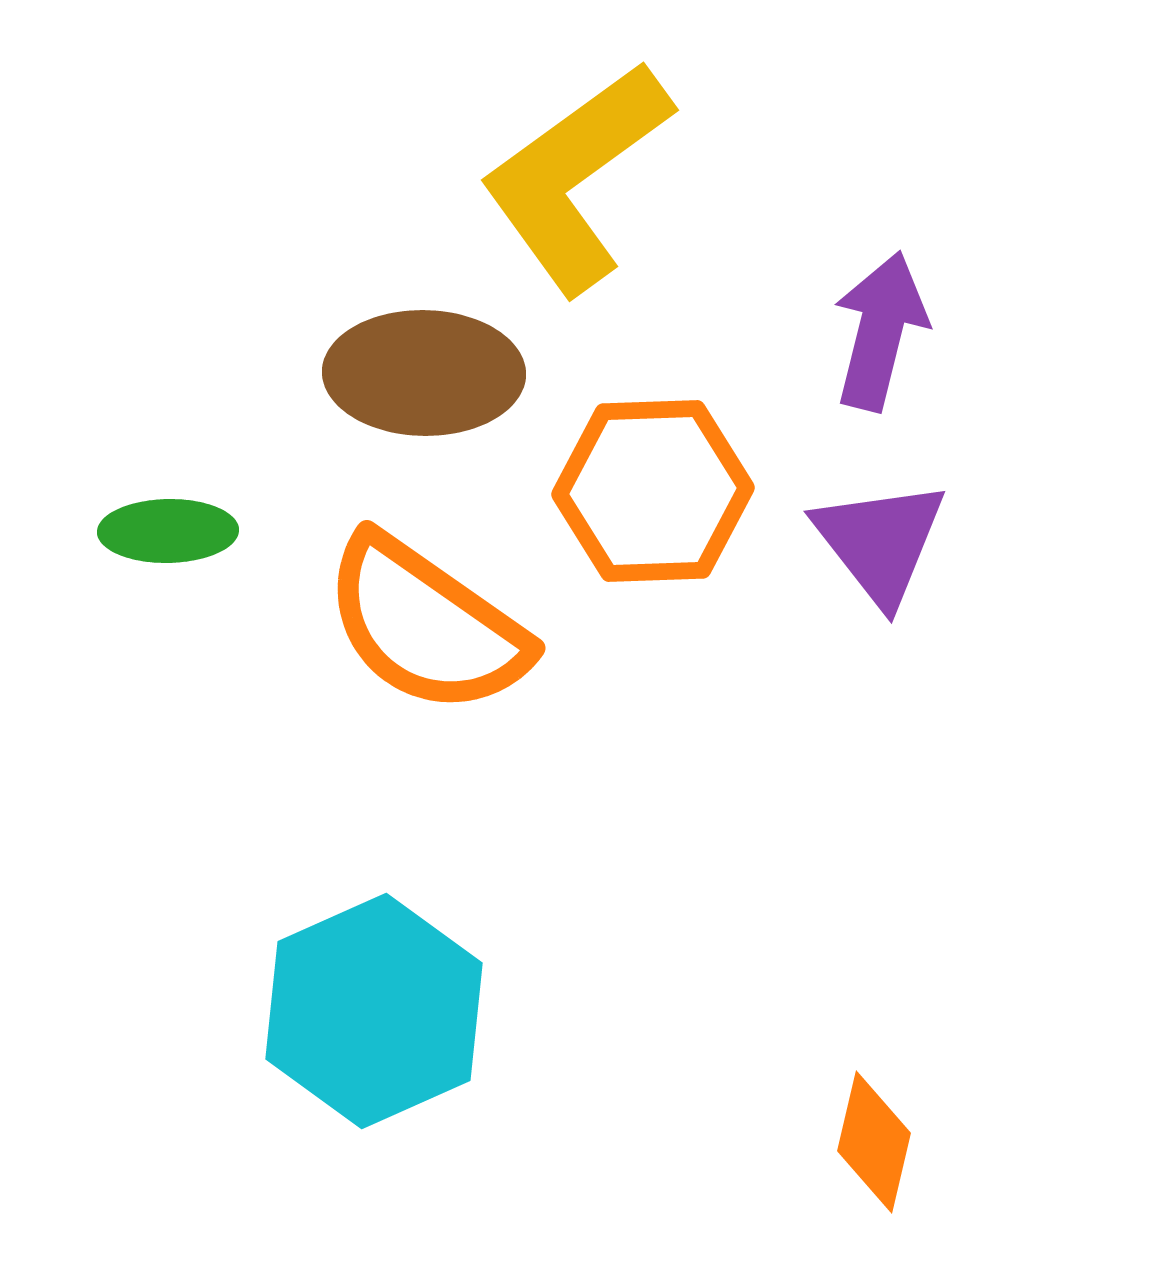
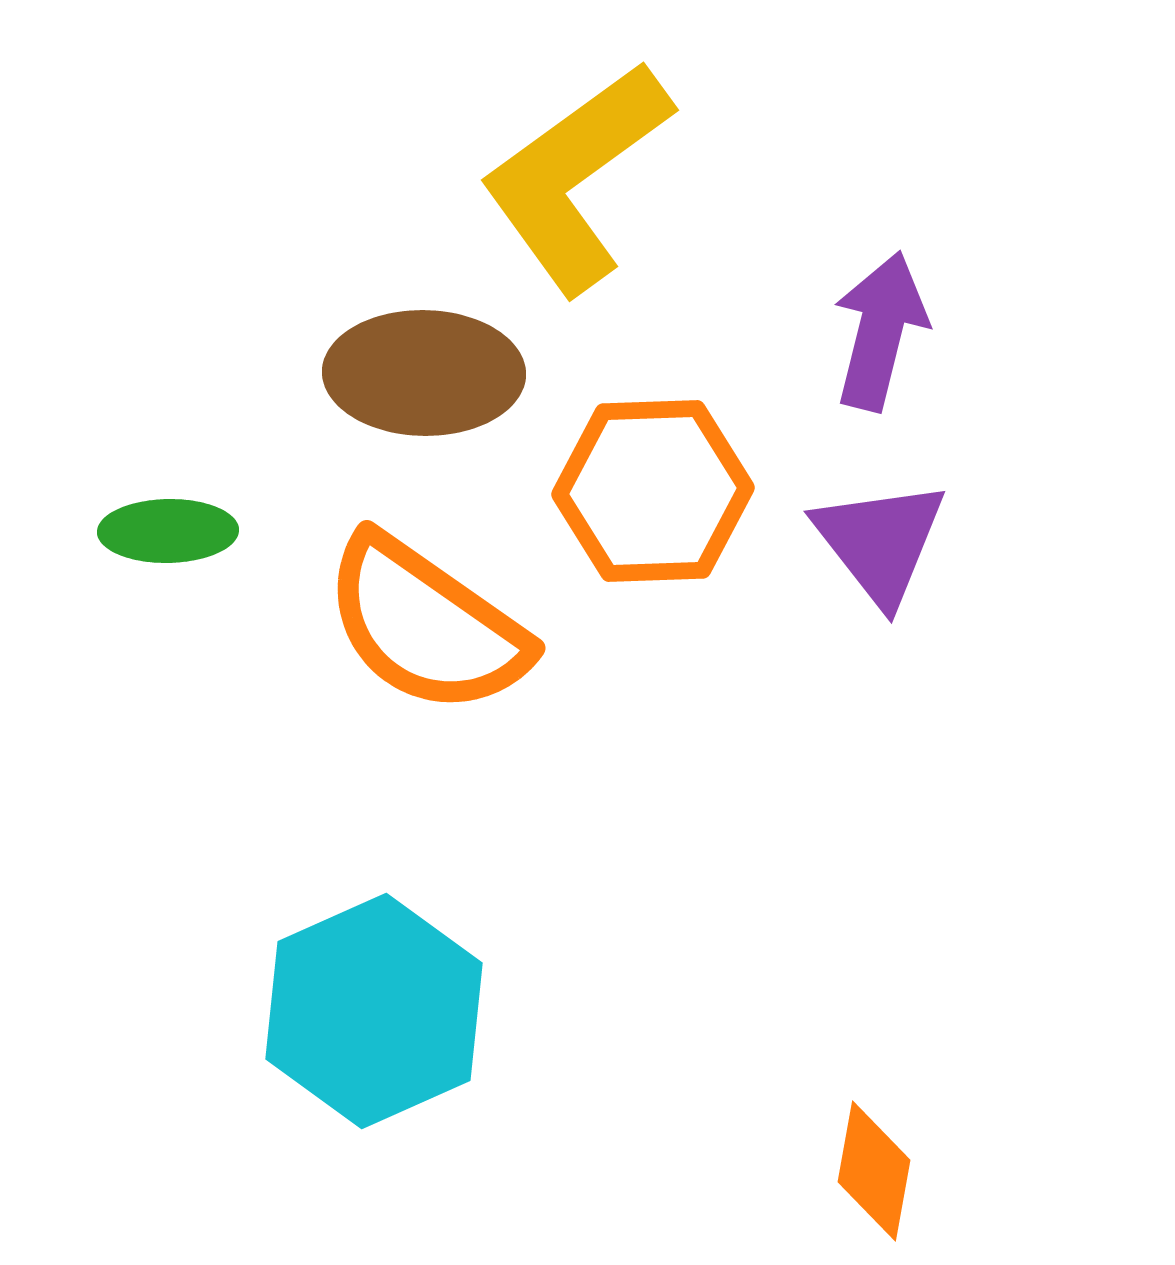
orange diamond: moved 29 px down; rotated 3 degrees counterclockwise
